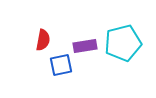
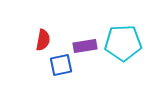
cyan pentagon: rotated 12 degrees clockwise
